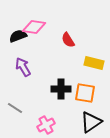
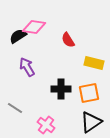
black semicircle: rotated 12 degrees counterclockwise
purple arrow: moved 4 px right
orange square: moved 4 px right; rotated 20 degrees counterclockwise
pink cross: rotated 24 degrees counterclockwise
